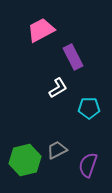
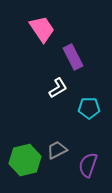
pink trapezoid: moved 1 px right, 1 px up; rotated 84 degrees clockwise
